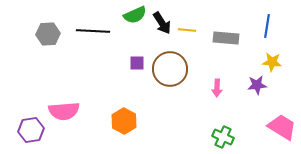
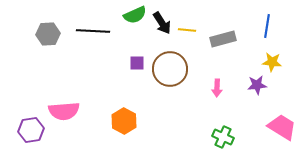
gray rectangle: moved 3 px left, 1 px down; rotated 20 degrees counterclockwise
